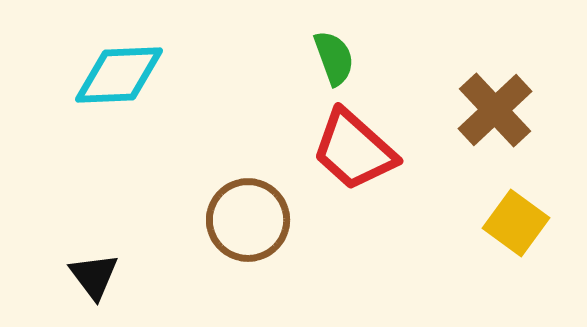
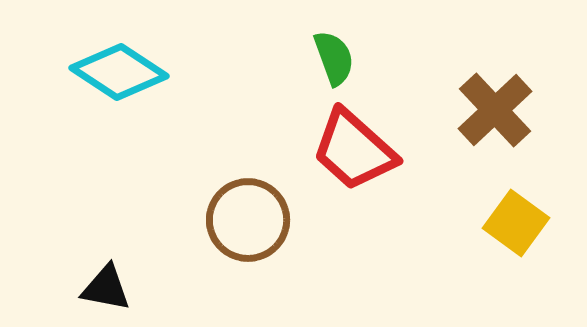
cyan diamond: moved 3 px up; rotated 36 degrees clockwise
black triangle: moved 12 px right, 12 px down; rotated 42 degrees counterclockwise
